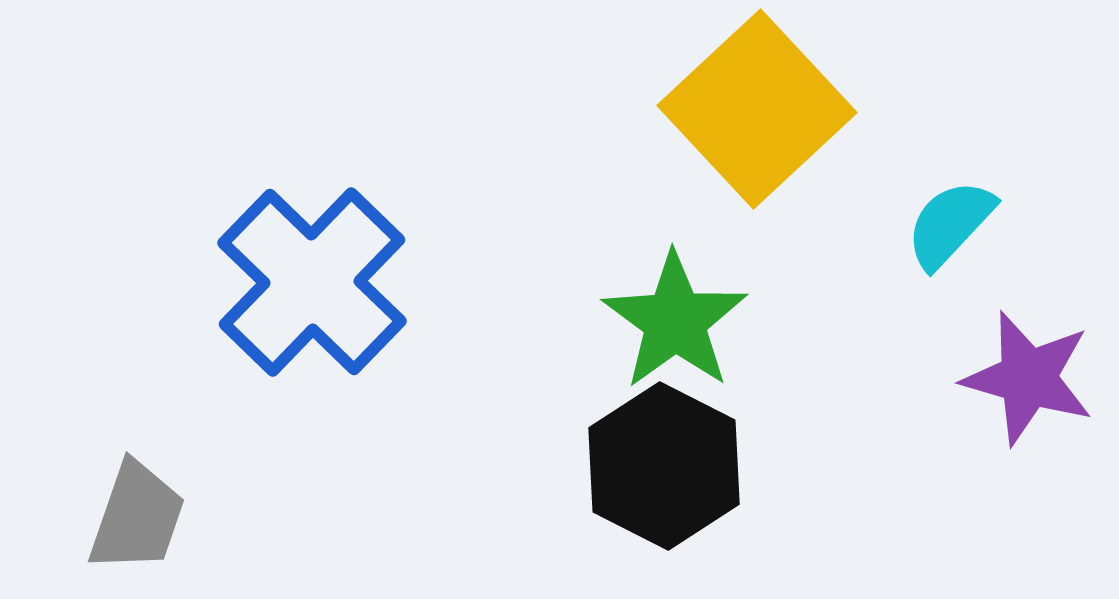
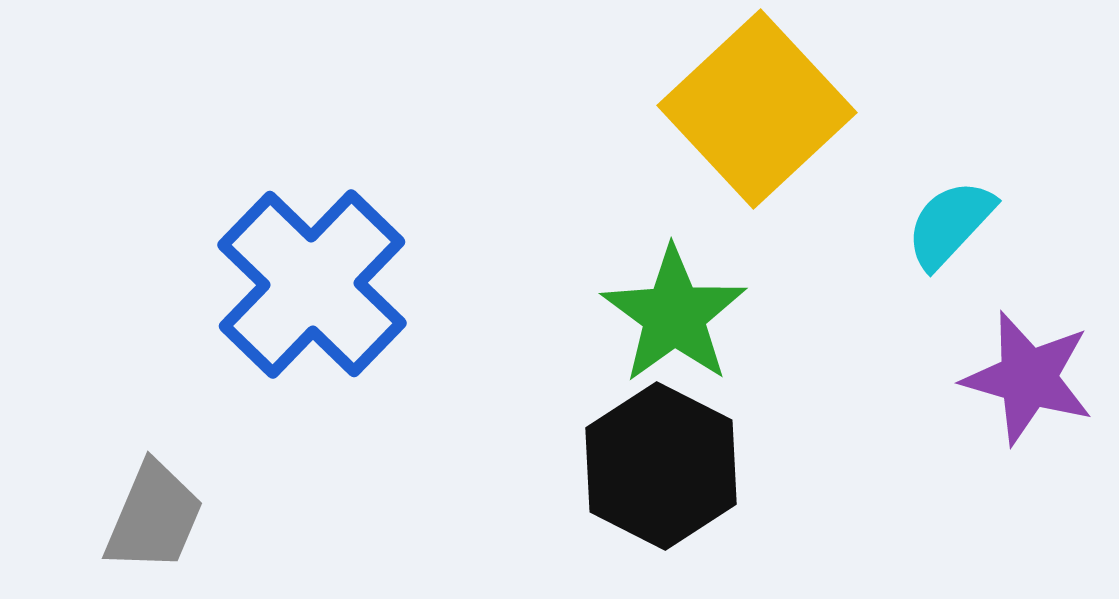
blue cross: moved 2 px down
green star: moved 1 px left, 6 px up
black hexagon: moved 3 px left
gray trapezoid: moved 17 px right; rotated 4 degrees clockwise
